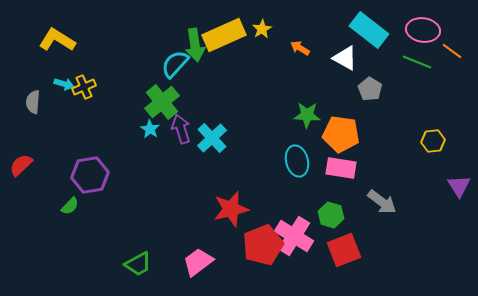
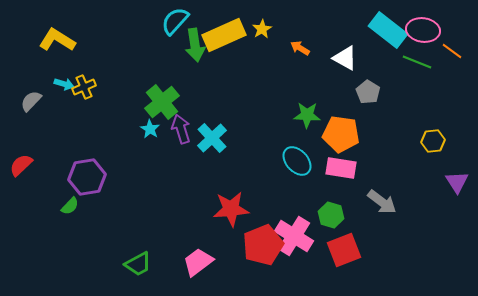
cyan rectangle: moved 19 px right
cyan semicircle: moved 43 px up
gray pentagon: moved 2 px left, 3 px down
gray semicircle: moved 2 px left, 1 px up; rotated 40 degrees clockwise
cyan ellipse: rotated 28 degrees counterclockwise
purple hexagon: moved 3 px left, 2 px down
purple triangle: moved 2 px left, 4 px up
red star: rotated 9 degrees clockwise
